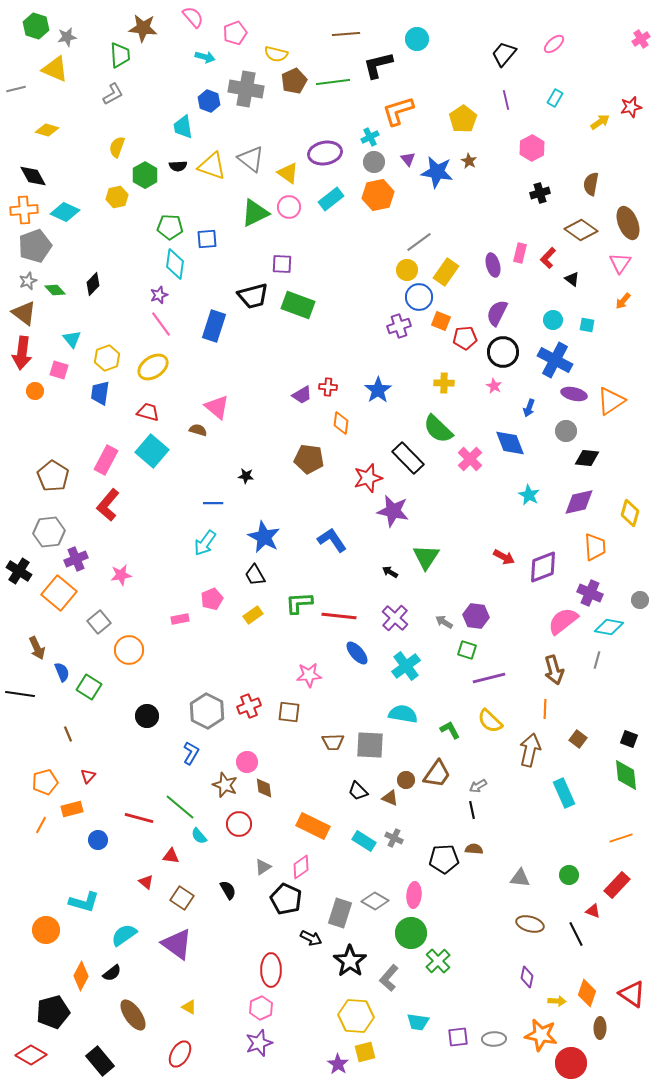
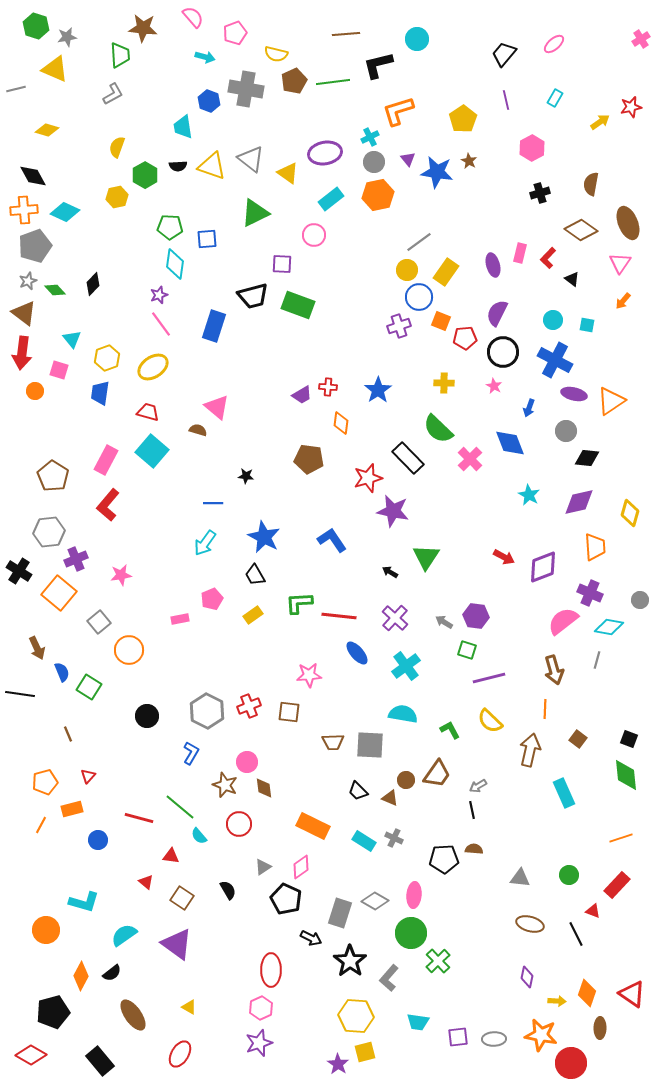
pink circle at (289, 207): moved 25 px right, 28 px down
